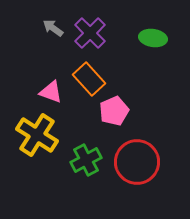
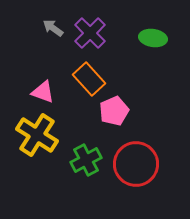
pink triangle: moved 8 px left
red circle: moved 1 px left, 2 px down
